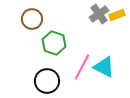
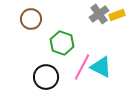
brown circle: moved 1 px left
green hexagon: moved 8 px right
cyan triangle: moved 3 px left
black circle: moved 1 px left, 4 px up
